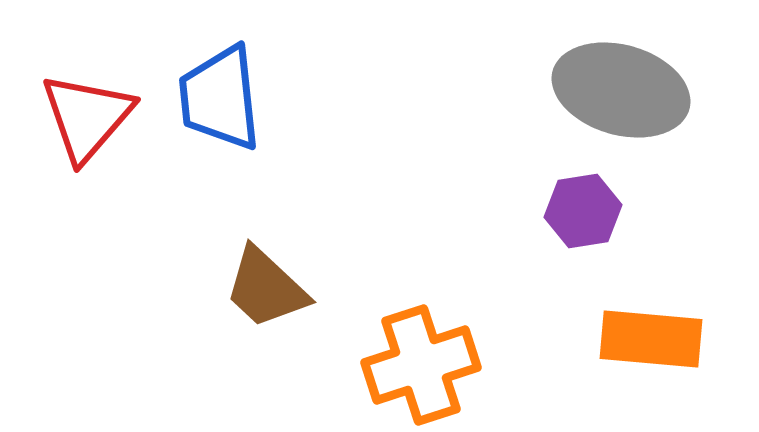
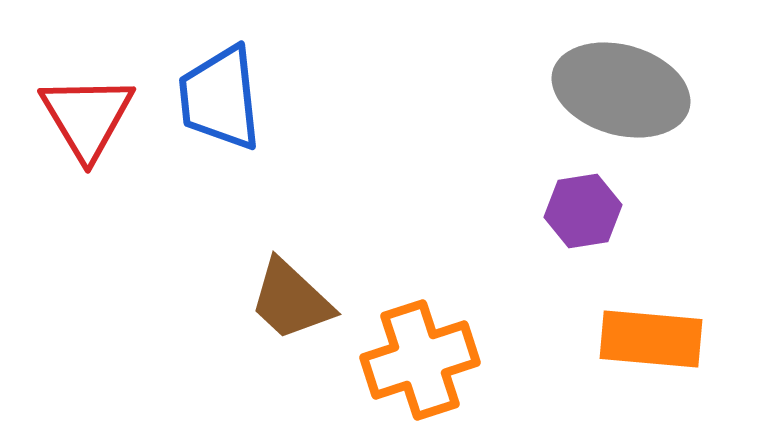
red triangle: rotated 12 degrees counterclockwise
brown trapezoid: moved 25 px right, 12 px down
orange cross: moved 1 px left, 5 px up
